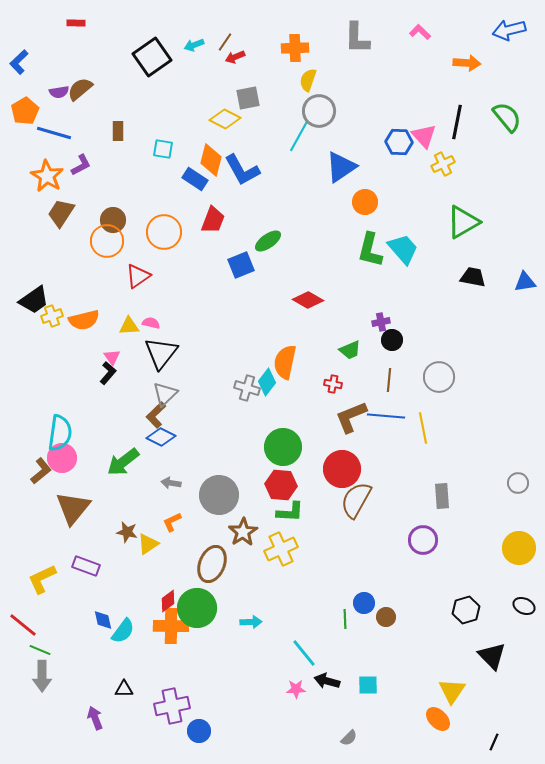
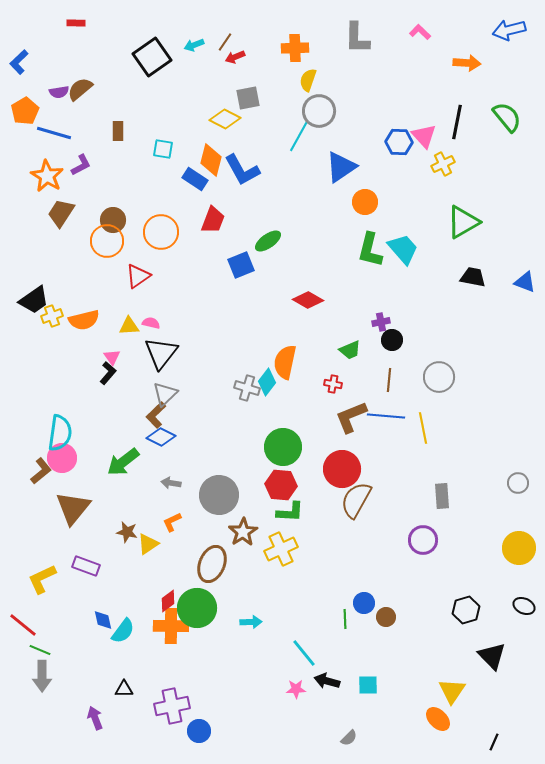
orange circle at (164, 232): moved 3 px left
blue triangle at (525, 282): rotated 30 degrees clockwise
